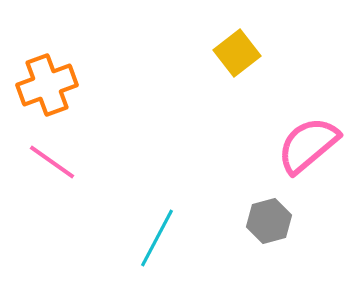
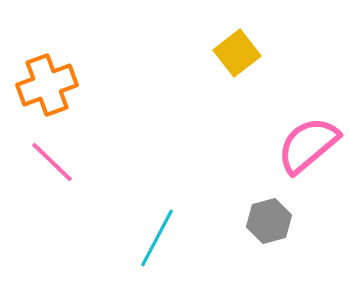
pink line: rotated 9 degrees clockwise
